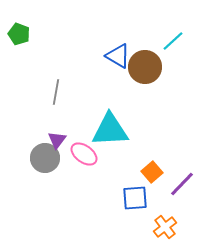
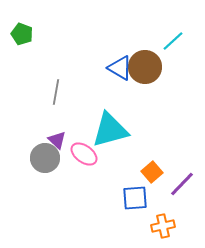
green pentagon: moved 3 px right
blue triangle: moved 2 px right, 12 px down
cyan triangle: rotated 12 degrees counterclockwise
purple triangle: rotated 24 degrees counterclockwise
orange cross: moved 2 px left, 1 px up; rotated 25 degrees clockwise
